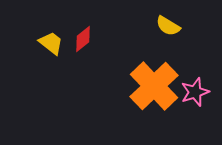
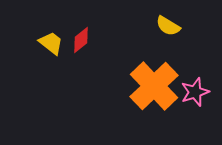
red diamond: moved 2 px left, 1 px down
